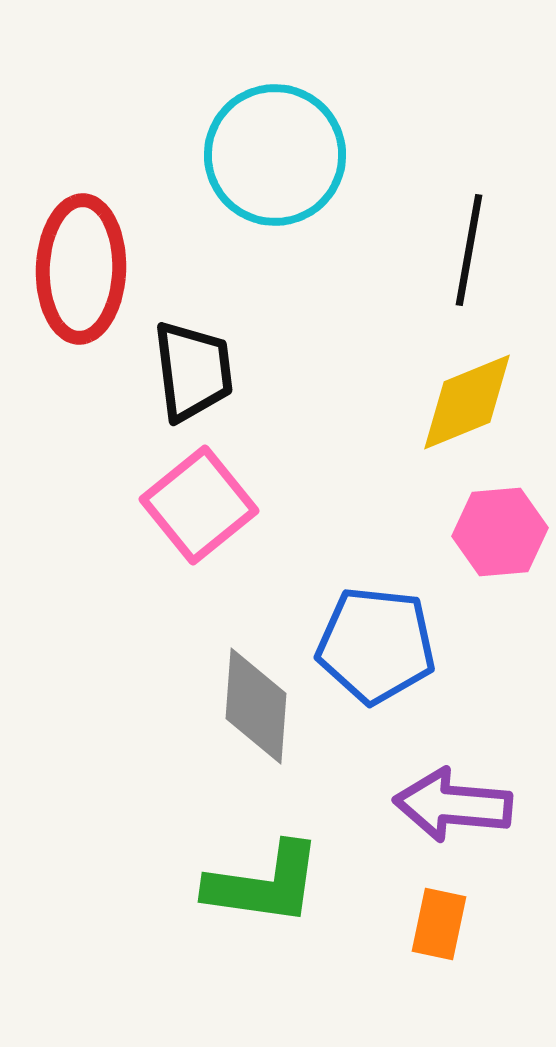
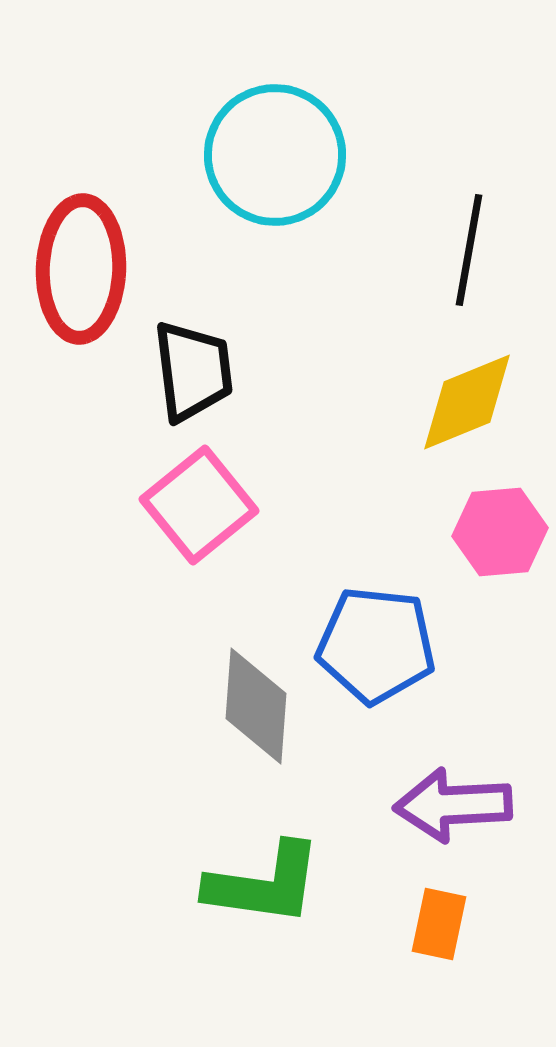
purple arrow: rotated 8 degrees counterclockwise
